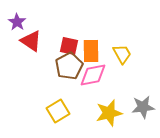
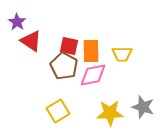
yellow trapezoid: rotated 120 degrees clockwise
brown pentagon: moved 5 px left; rotated 16 degrees counterclockwise
gray star: rotated 25 degrees clockwise
yellow star: moved 1 px right; rotated 12 degrees clockwise
